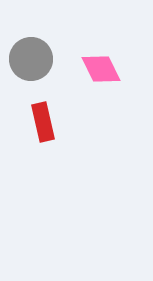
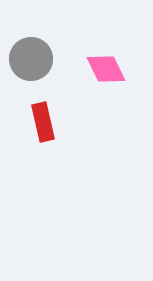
pink diamond: moved 5 px right
